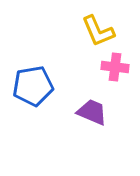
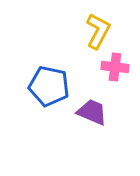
yellow L-shape: rotated 129 degrees counterclockwise
blue pentagon: moved 16 px right; rotated 21 degrees clockwise
